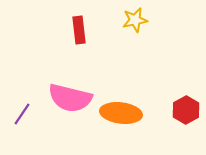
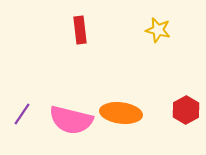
yellow star: moved 23 px right, 10 px down; rotated 25 degrees clockwise
red rectangle: moved 1 px right
pink semicircle: moved 1 px right, 22 px down
